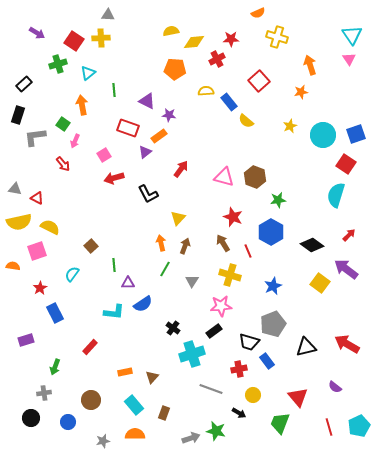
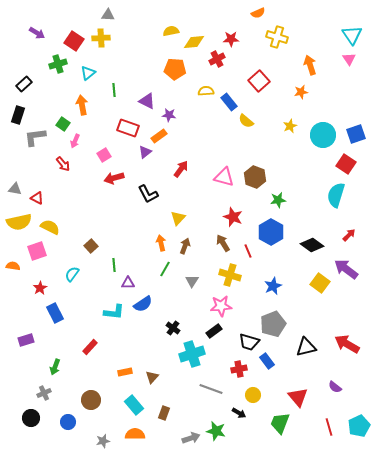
gray cross at (44, 393): rotated 16 degrees counterclockwise
